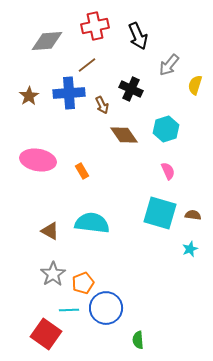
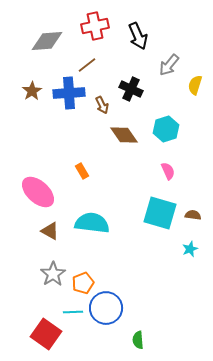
brown star: moved 3 px right, 5 px up
pink ellipse: moved 32 px down; rotated 32 degrees clockwise
cyan line: moved 4 px right, 2 px down
